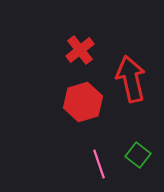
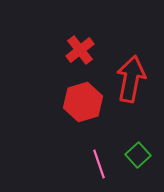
red arrow: rotated 24 degrees clockwise
green square: rotated 10 degrees clockwise
